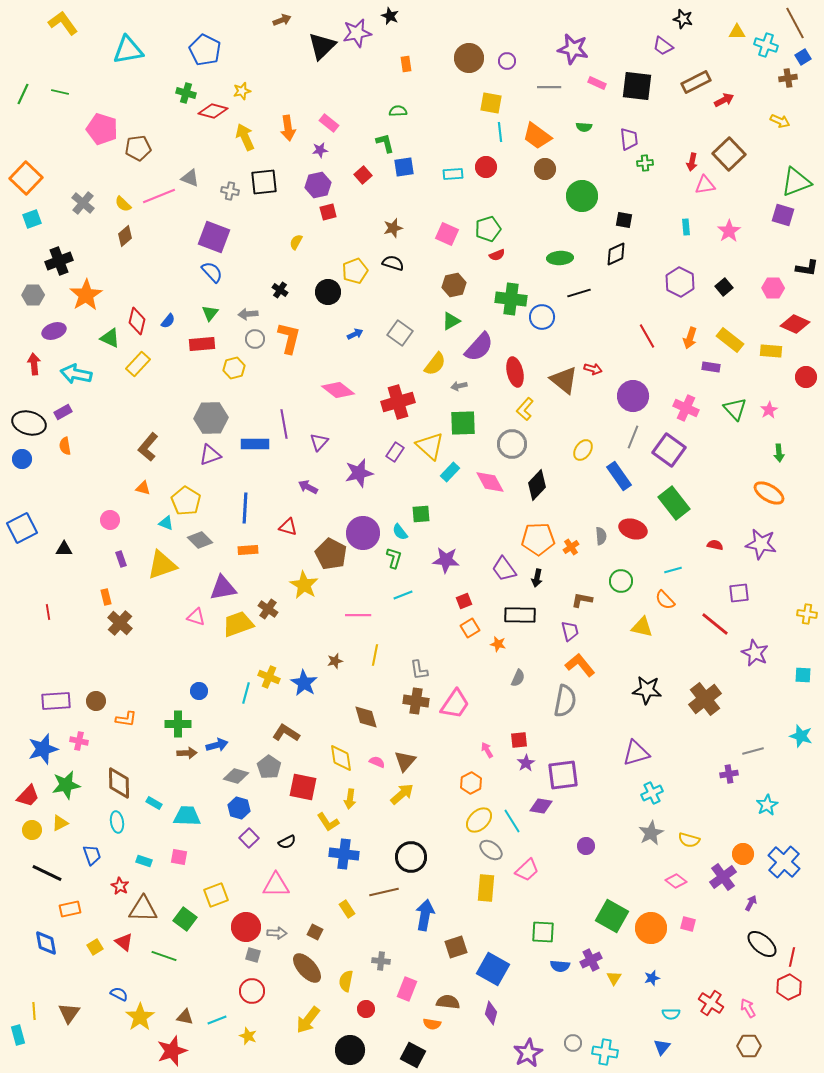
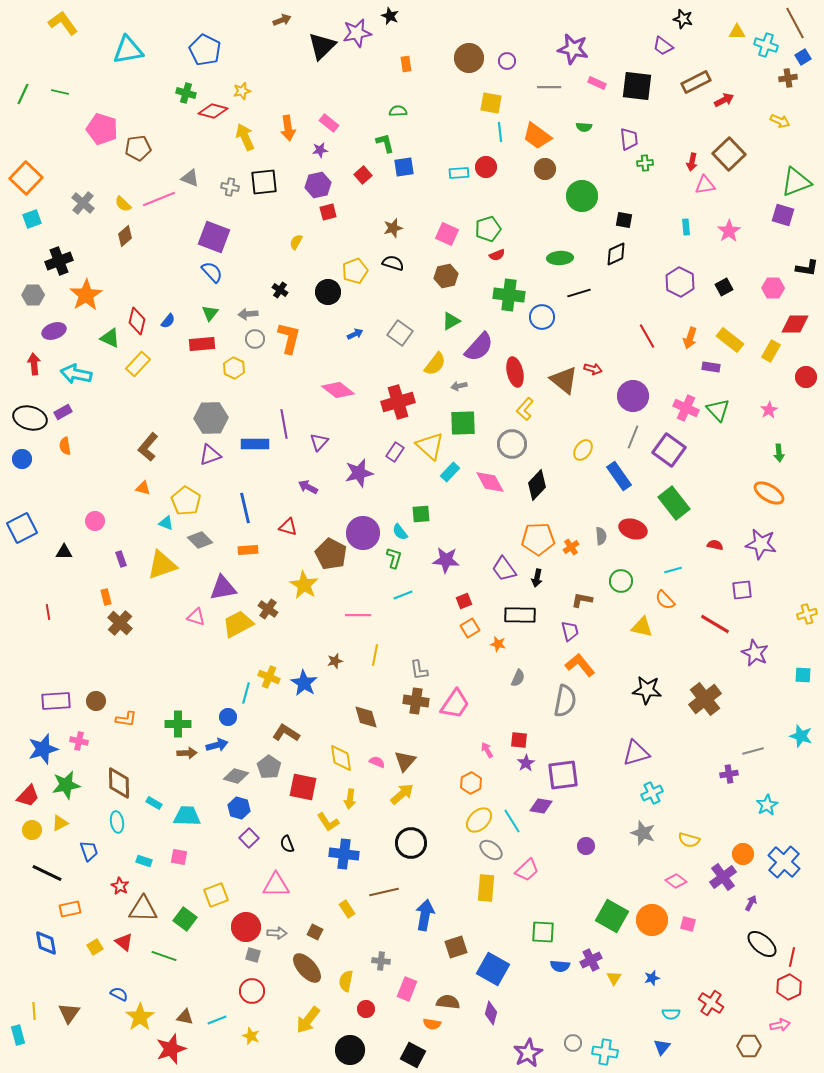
cyan rectangle at (453, 174): moved 6 px right, 1 px up
gray cross at (230, 191): moved 4 px up
pink line at (159, 196): moved 3 px down
brown hexagon at (454, 285): moved 8 px left, 9 px up
black square at (724, 287): rotated 12 degrees clockwise
green cross at (511, 299): moved 2 px left, 4 px up
red diamond at (795, 324): rotated 24 degrees counterclockwise
yellow rectangle at (771, 351): rotated 65 degrees counterclockwise
yellow hexagon at (234, 368): rotated 20 degrees counterclockwise
green triangle at (735, 409): moved 17 px left, 1 px down
black ellipse at (29, 423): moved 1 px right, 5 px up
blue line at (245, 508): rotated 16 degrees counterclockwise
pink circle at (110, 520): moved 15 px left, 1 px down
black triangle at (64, 549): moved 3 px down
purple square at (739, 593): moved 3 px right, 3 px up
yellow cross at (807, 614): rotated 24 degrees counterclockwise
yellow trapezoid at (238, 624): rotated 8 degrees counterclockwise
red line at (715, 624): rotated 8 degrees counterclockwise
blue circle at (199, 691): moved 29 px right, 26 px down
red square at (519, 740): rotated 12 degrees clockwise
gray star at (651, 833): moved 8 px left; rotated 25 degrees counterclockwise
black semicircle at (287, 842): moved 2 px down; rotated 96 degrees clockwise
blue trapezoid at (92, 855): moved 3 px left, 4 px up
black circle at (411, 857): moved 14 px up
orange circle at (651, 928): moved 1 px right, 8 px up
pink arrow at (748, 1008): moved 32 px right, 17 px down; rotated 108 degrees clockwise
yellow star at (248, 1036): moved 3 px right
red star at (172, 1051): moved 1 px left, 2 px up
